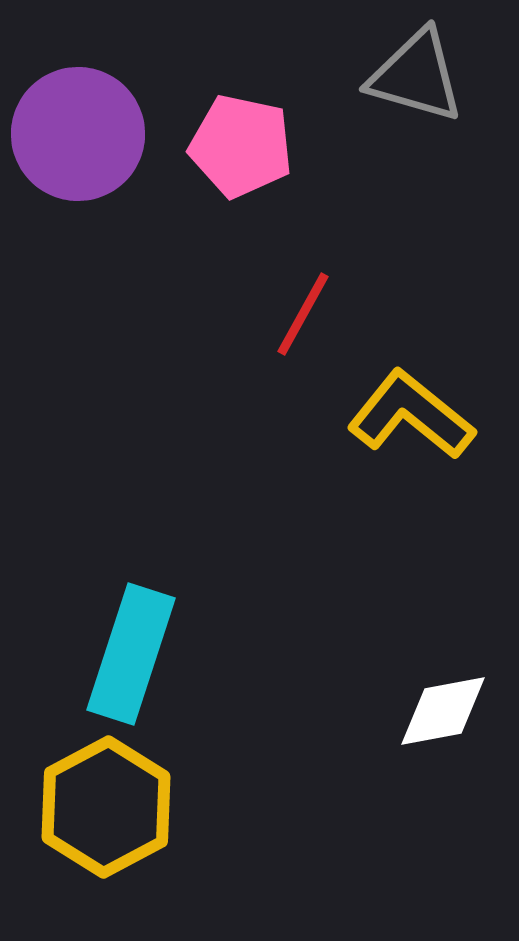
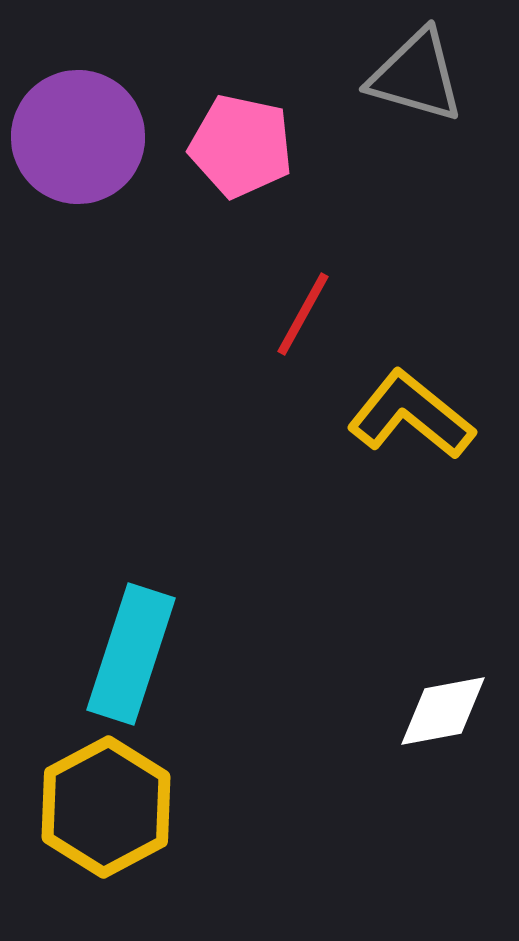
purple circle: moved 3 px down
